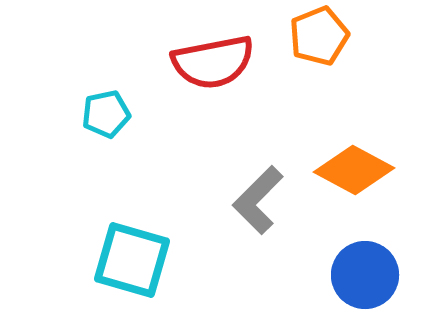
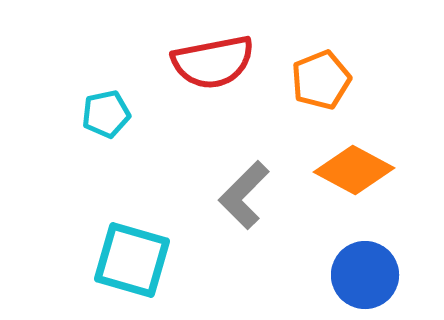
orange pentagon: moved 2 px right, 44 px down
gray L-shape: moved 14 px left, 5 px up
